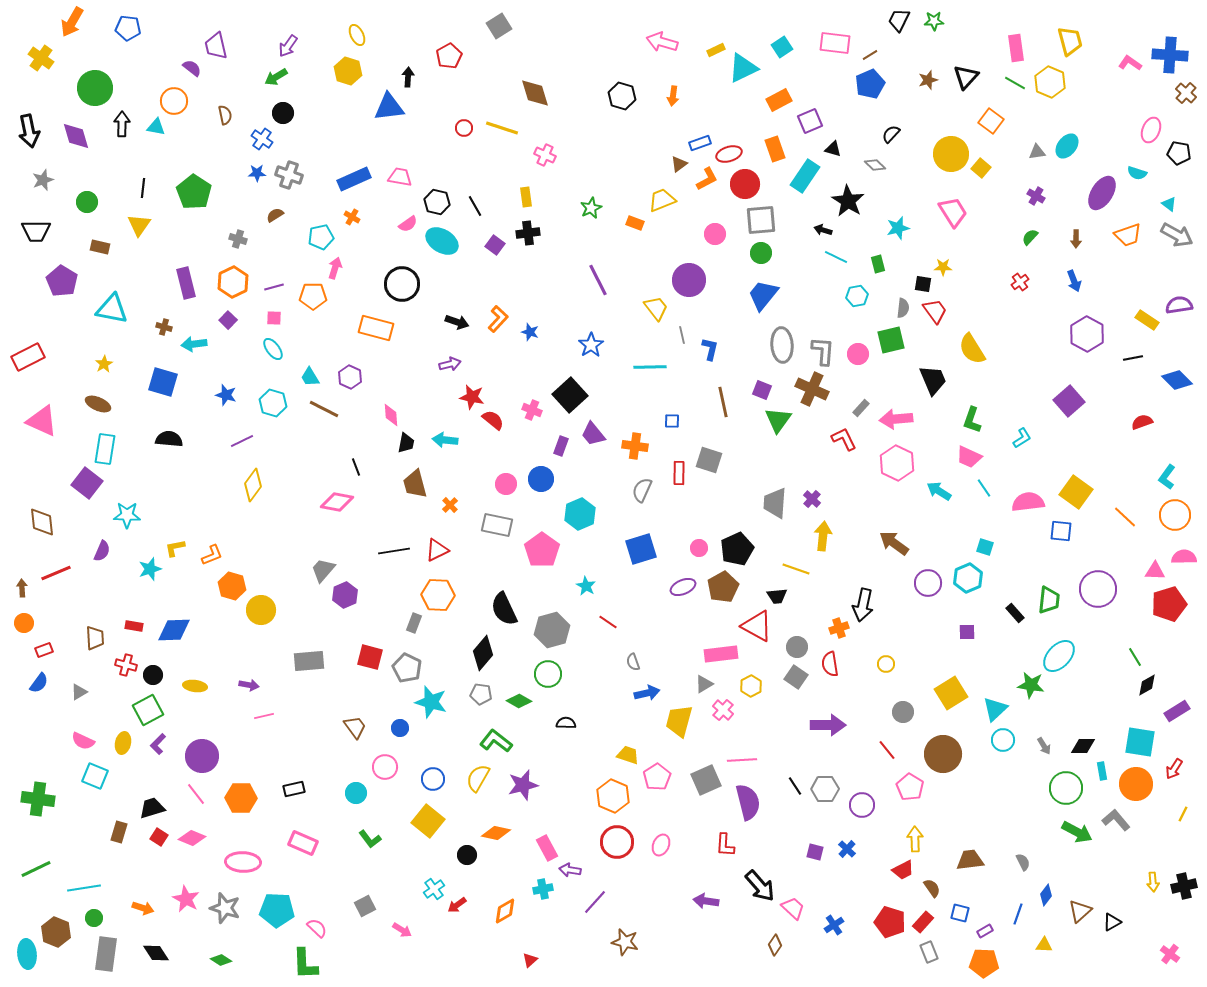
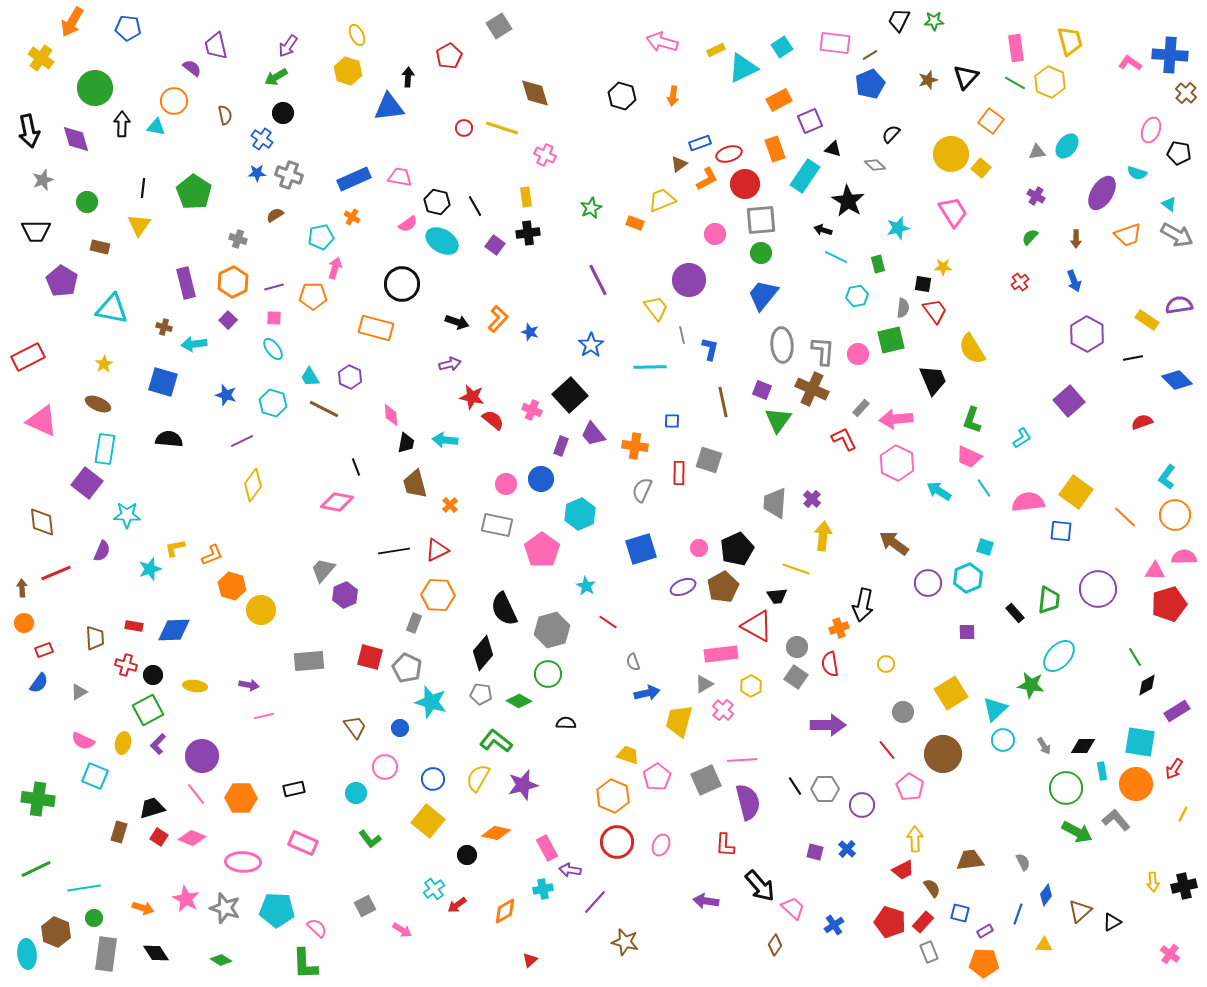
purple diamond at (76, 136): moved 3 px down
